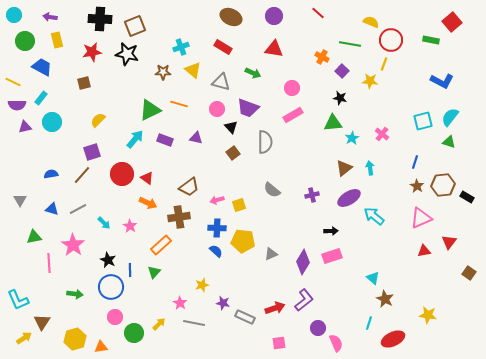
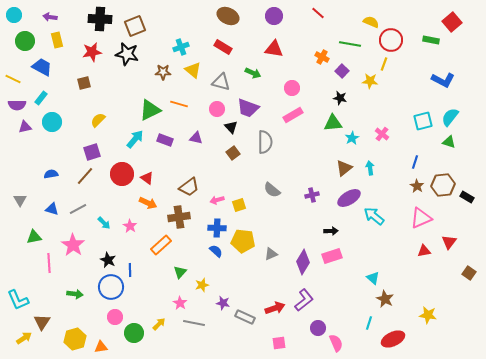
brown ellipse at (231, 17): moved 3 px left, 1 px up
blue L-shape at (442, 81): moved 1 px right, 1 px up
yellow line at (13, 82): moved 3 px up
brown line at (82, 175): moved 3 px right, 1 px down
green triangle at (154, 272): moved 26 px right
